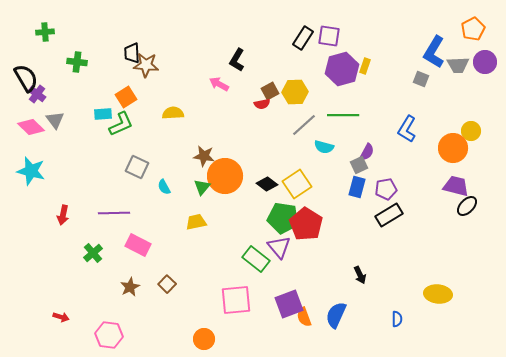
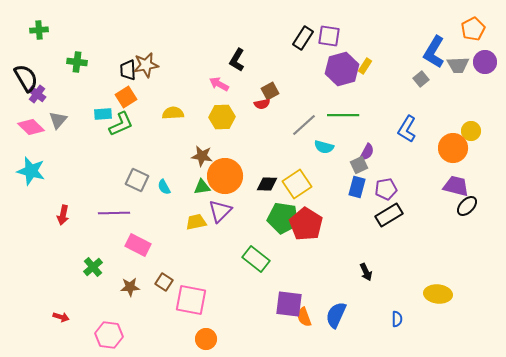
green cross at (45, 32): moved 6 px left, 2 px up
black trapezoid at (132, 53): moved 4 px left, 17 px down
brown star at (146, 65): rotated 15 degrees counterclockwise
yellow rectangle at (365, 66): rotated 14 degrees clockwise
gray square at (421, 79): rotated 28 degrees clockwise
yellow hexagon at (295, 92): moved 73 px left, 25 px down
gray triangle at (55, 120): moved 3 px right; rotated 18 degrees clockwise
brown star at (204, 156): moved 2 px left
gray square at (137, 167): moved 13 px down
black diamond at (267, 184): rotated 35 degrees counterclockwise
green triangle at (202, 187): rotated 42 degrees clockwise
purple triangle at (279, 247): moved 59 px left, 36 px up; rotated 25 degrees clockwise
green cross at (93, 253): moved 14 px down
black arrow at (360, 275): moved 6 px right, 3 px up
brown square at (167, 284): moved 3 px left, 2 px up; rotated 12 degrees counterclockwise
brown star at (130, 287): rotated 24 degrees clockwise
pink square at (236, 300): moved 45 px left; rotated 16 degrees clockwise
purple square at (289, 304): rotated 28 degrees clockwise
orange circle at (204, 339): moved 2 px right
